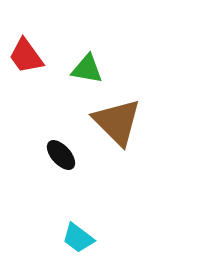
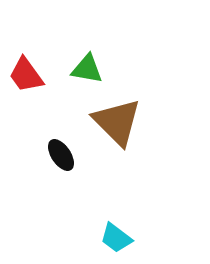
red trapezoid: moved 19 px down
black ellipse: rotated 8 degrees clockwise
cyan trapezoid: moved 38 px right
